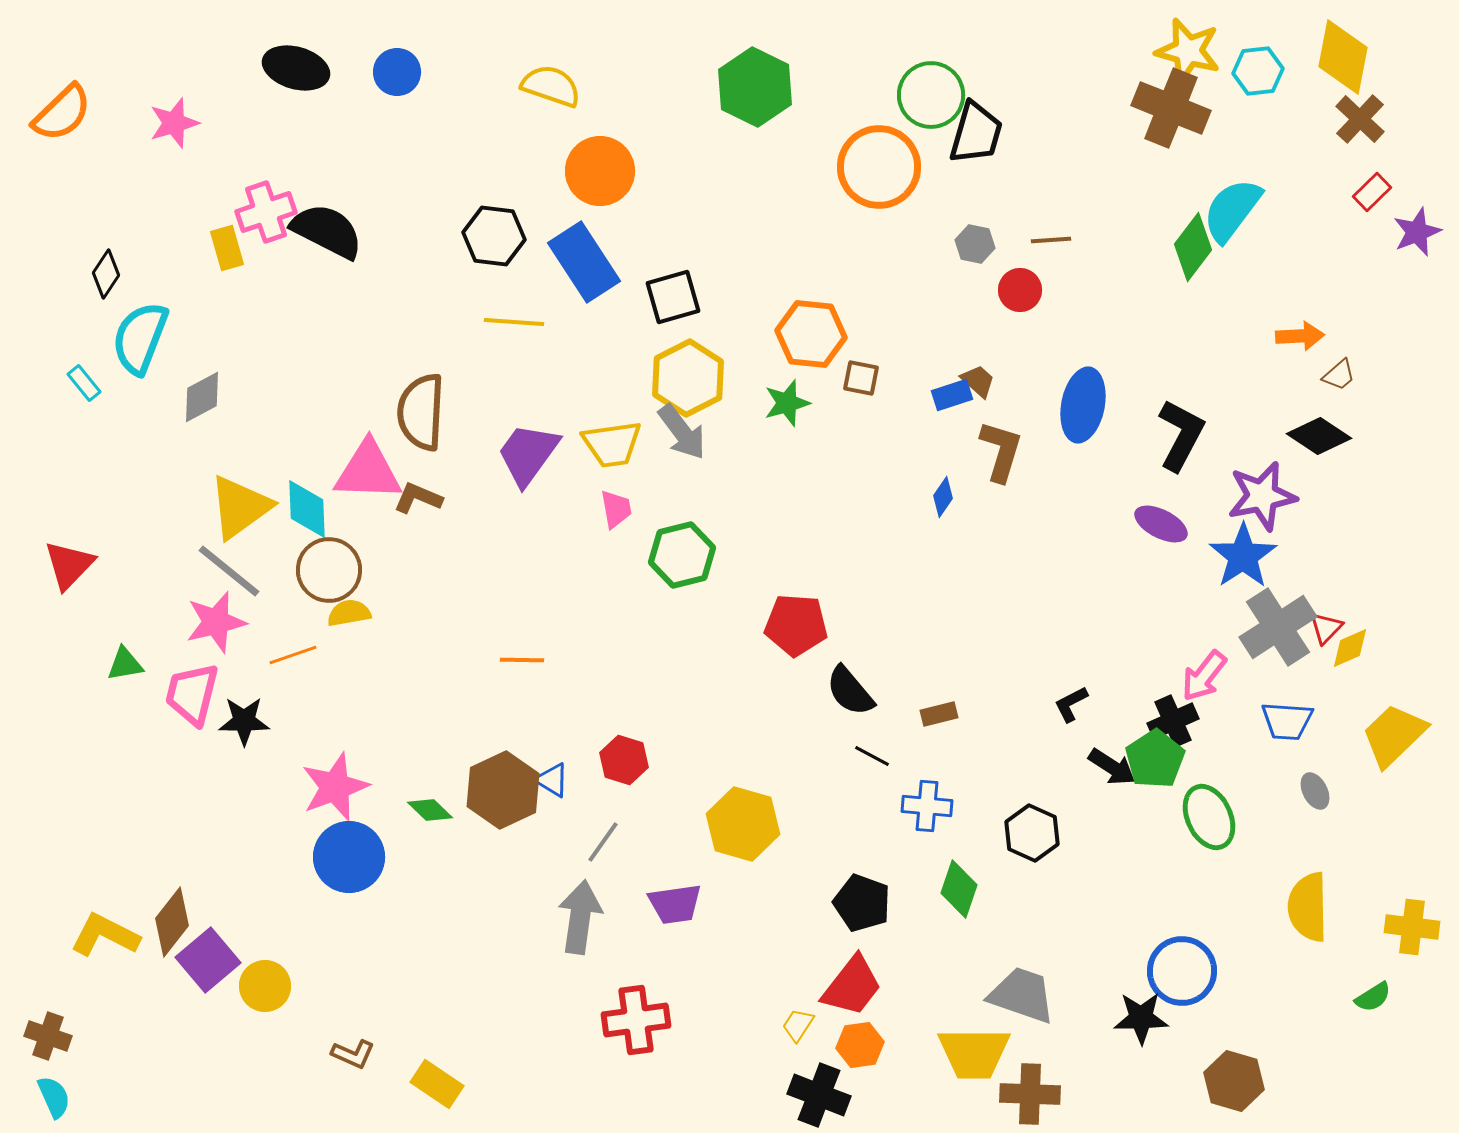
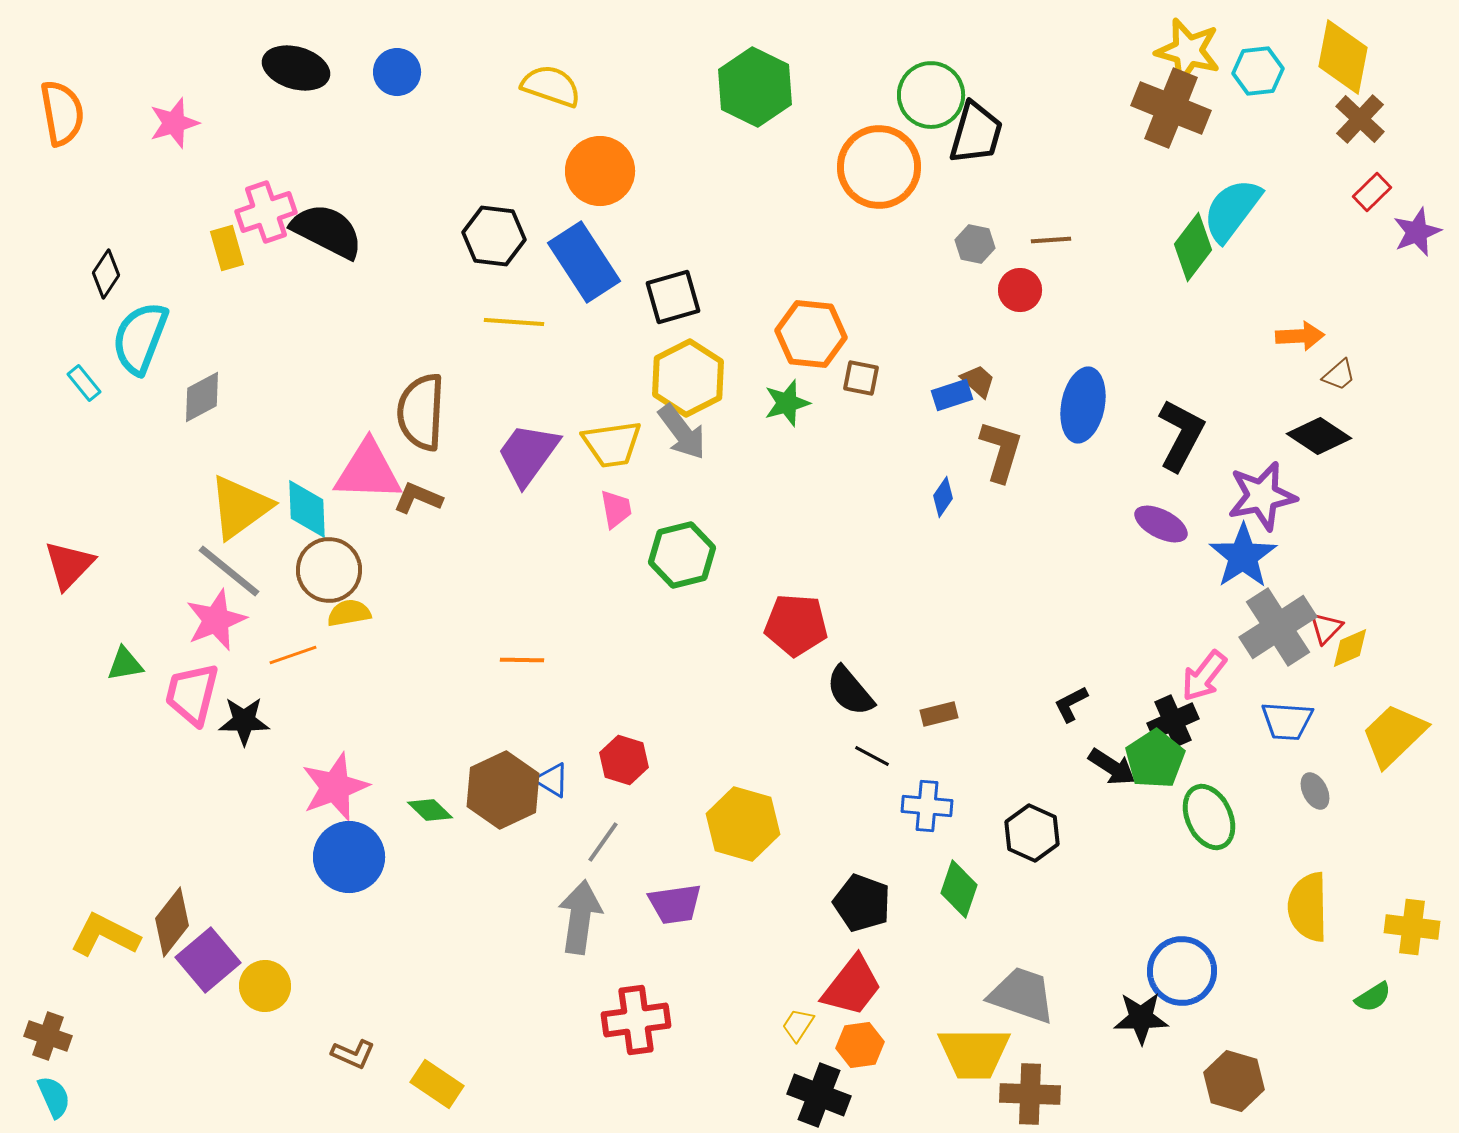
orange semicircle at (62, 113): rotated 56 degrees counterclockwise
pink star at (216, 622): moved 2 px up; rotated 8 degrees counterclockwise
